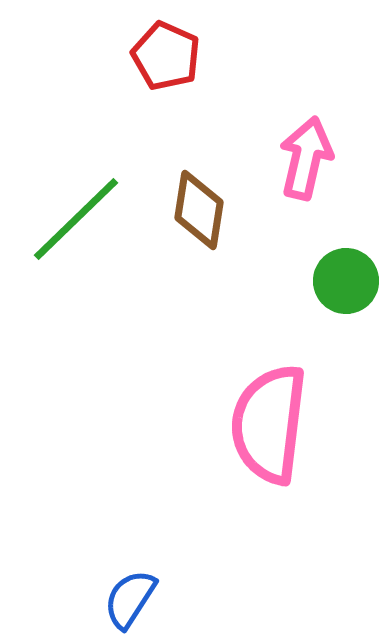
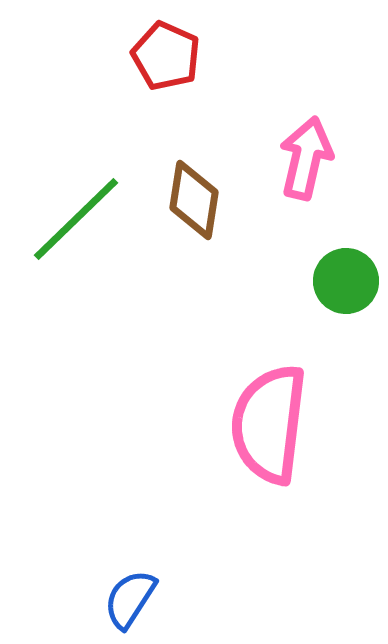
brown diamond: moved 5 px left, 10 px up
